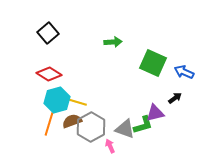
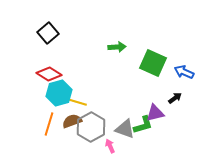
green arrow: moved 4 px right, 5 px down
cyan hexagon: moved 2 px right, 7 px up
